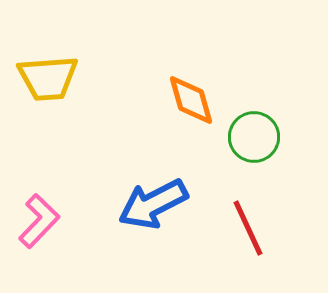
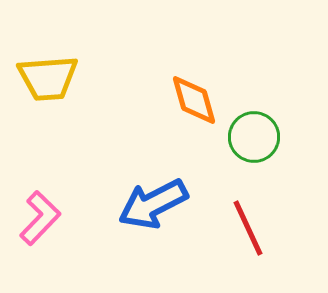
orange diamond: moved 3 px right
pink L-shape: moved 1 px right, 3 px up
